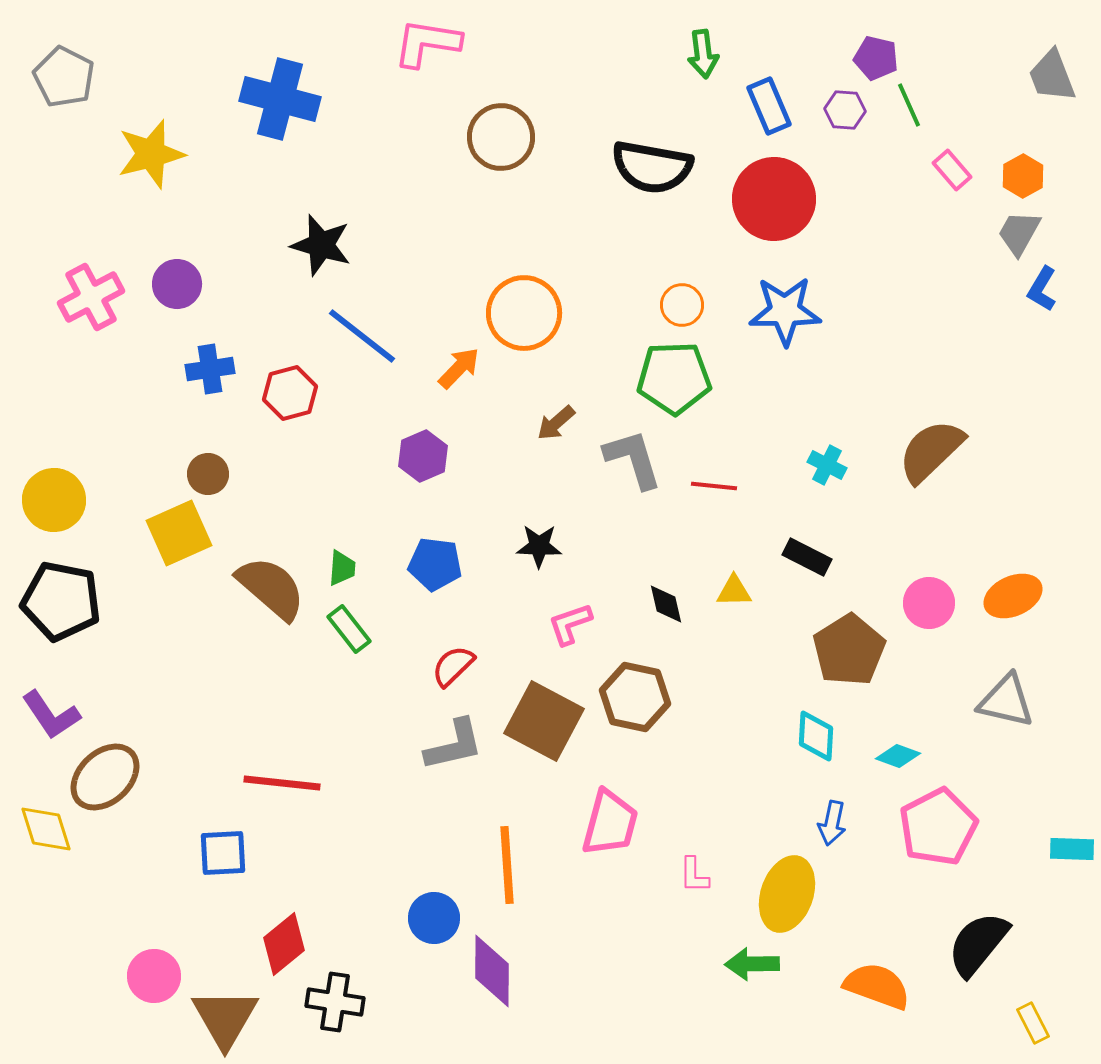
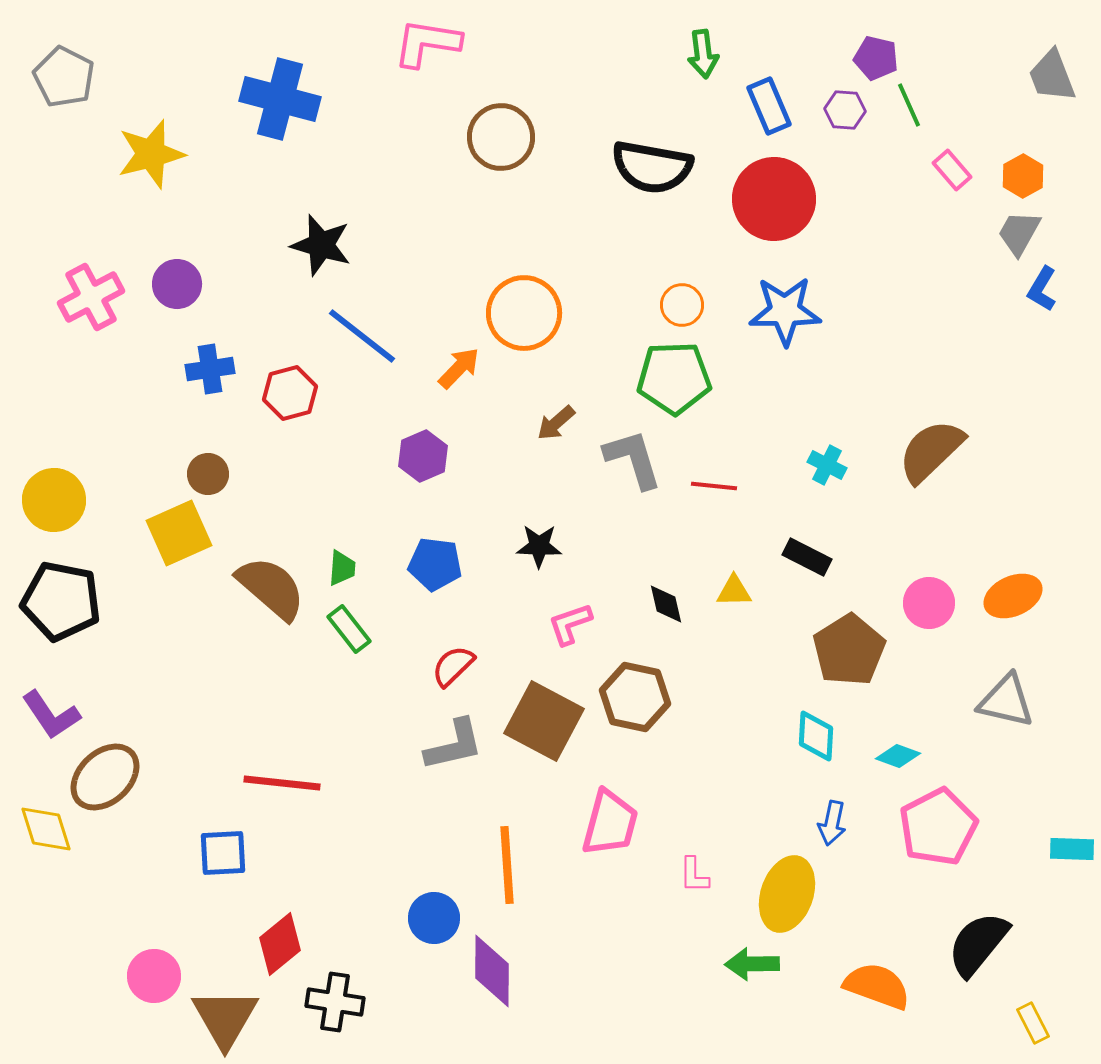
red diamond at (284, 944): moved 4 px left
